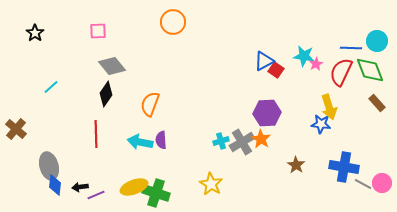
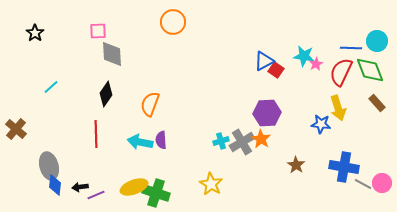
gray diamond: moved 12 px up; rotated 36 degrees clockwise
yellow arrow: moved 9 px right, 1 px down
